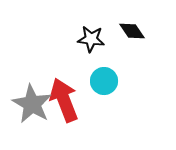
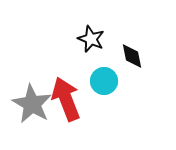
black diamond: moved 25 px down; rotated 24 degrees clockwise
black star: rotated 16 degrees clockwise
red arrow: moved 2 px right, 1 px up
